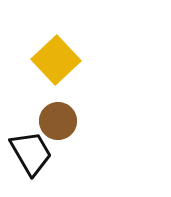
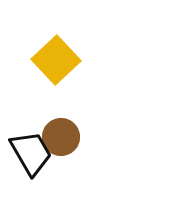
brown circle: moved 3 px right, 16 px down
